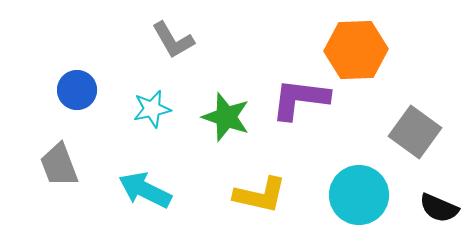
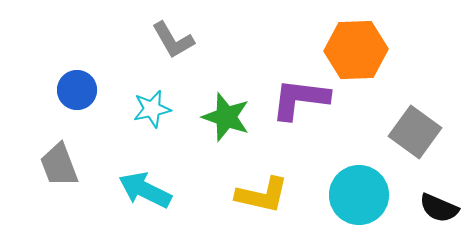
yellow L-shape: moved 2 px right
